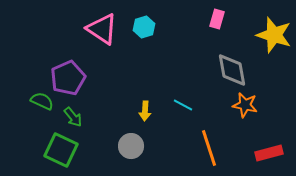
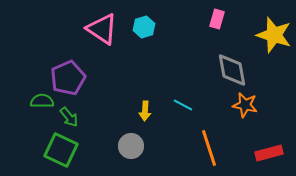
green semicircle: rotated 25 degrees counterclockwise
green arrow: moved 4 px left
